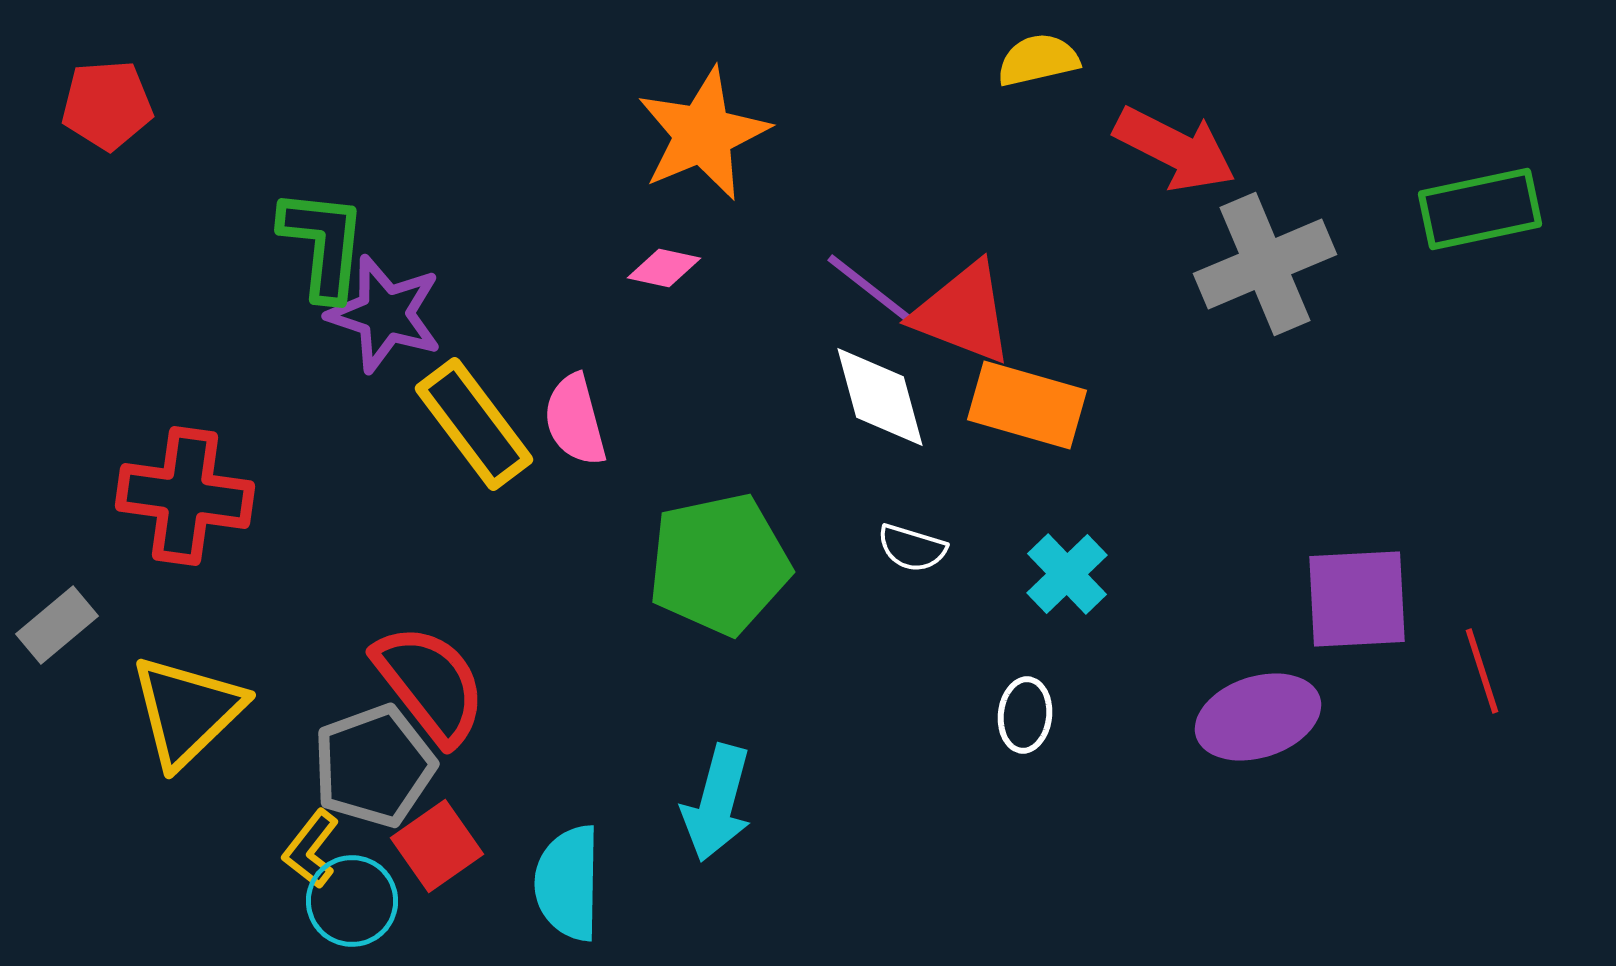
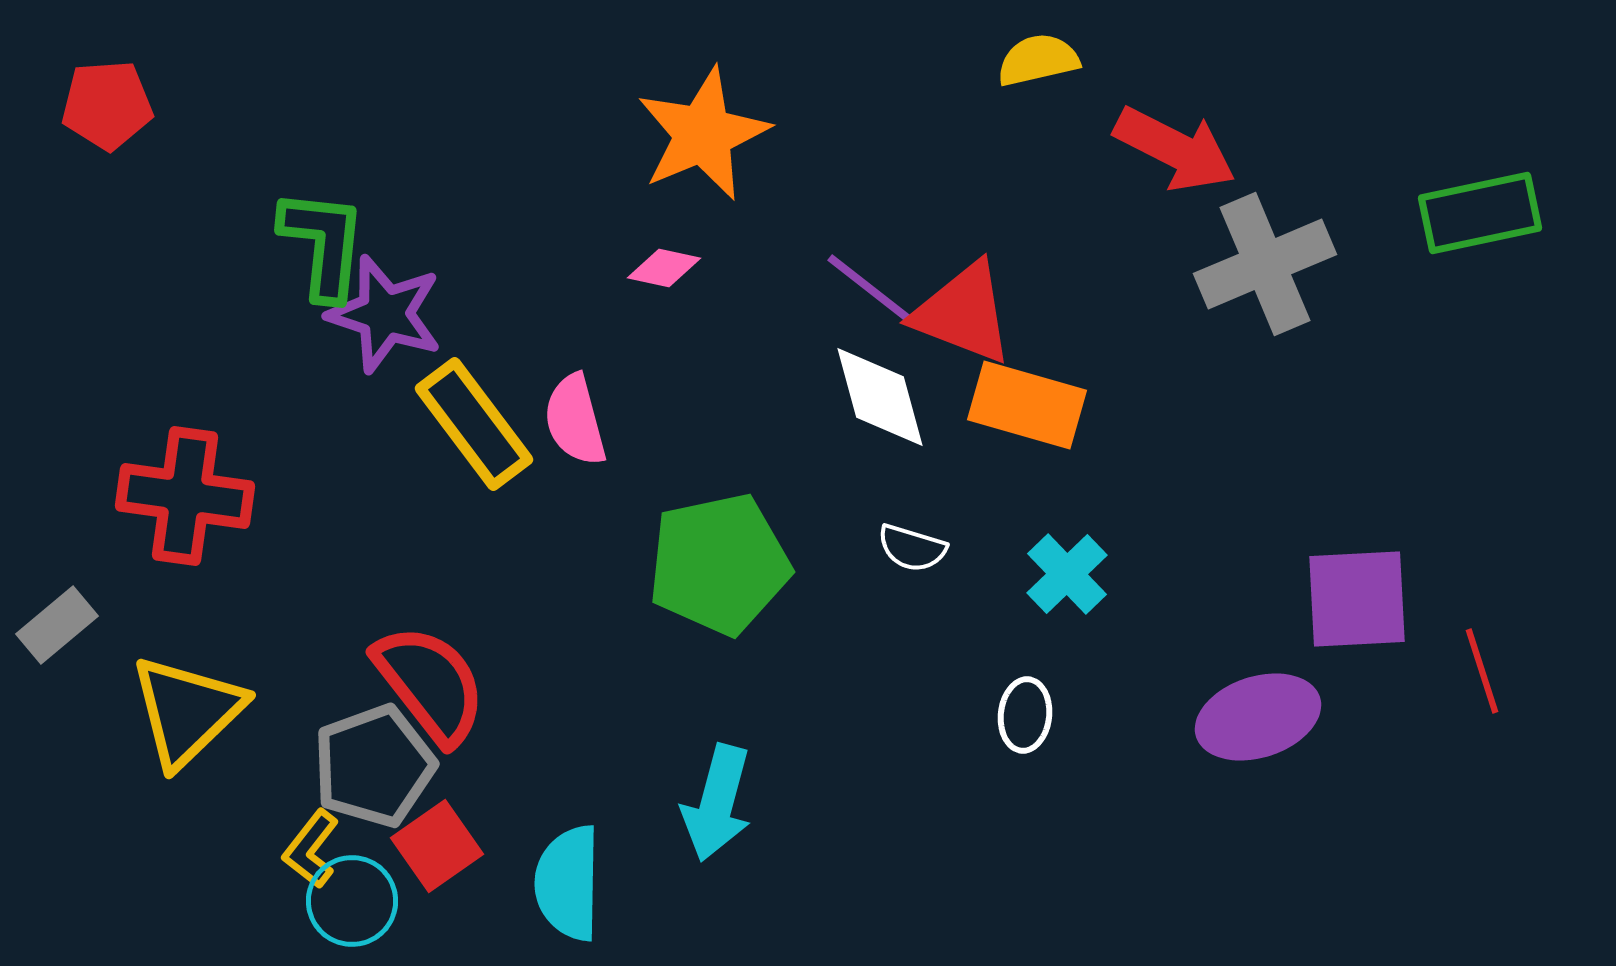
green rectangle: moved 4 px down
